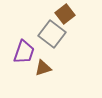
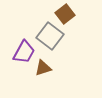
gray square: moved 2 px left, 2 px down
purple trapezoid: rotated 10 degrees clockwise
